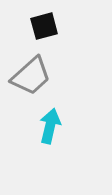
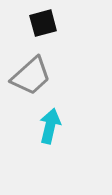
black square: moved 1 px left, 3 px up
